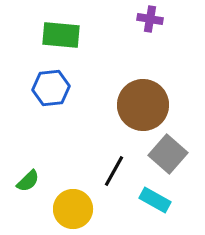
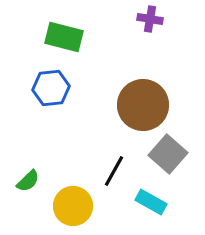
green rectangle: moved 3 px right, 2 px down; rotated 9 degrees clockwise
cyan rectangle: moved 4 px left, 2 px down
yellow circle: moved 3 px up
